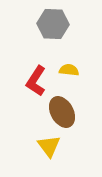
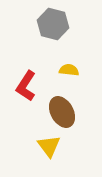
gray hexagon: rotated 12 degrees clockwise
red L-shape: moved 10 px left, 5 px down
